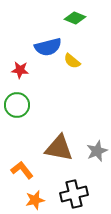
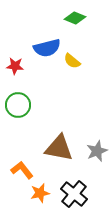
blue semicircle: moved 1 px left, 1 px down
red star: moved 5 px left, 4 px up
green circle: moved 1 px right
black cross: rotated 36 degrees counterclockwise
orange star: moved 5 px right, 7 px up
